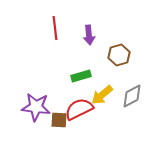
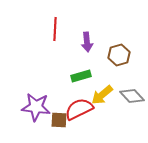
red line: moved 1 px down; rotated 10 degrees clockwise
purple arrow: moved 2 px left, 7 px down
gray diamond: rotated 75 degrees clockwise
